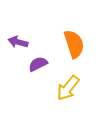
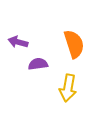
purple semicircle: rotated 18 degrees clockwise
yellow arrow: rotated 28 degrees counterclockwise
